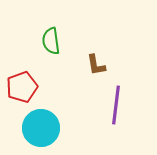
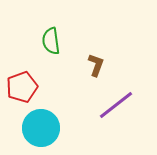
brown L-shape: rotated 150 degrees counterclockwise
purple line: rotated 45 degrees clockwise
